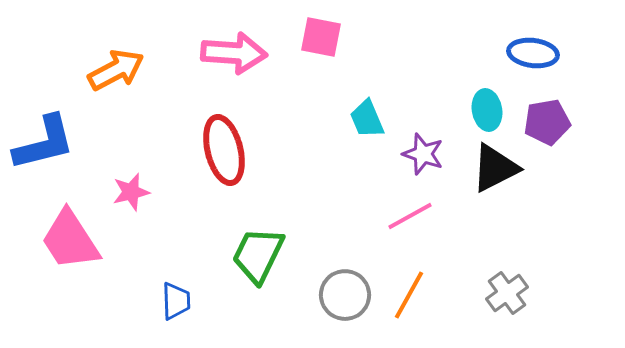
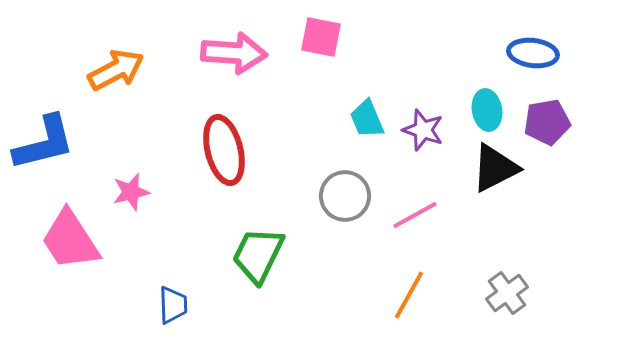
purple star: moved 24 px up
pink line: moved 5 px right, 1 px up
gray circle: moved 99 px up
blue trapezoid: moved 3 px left, 4 px down
